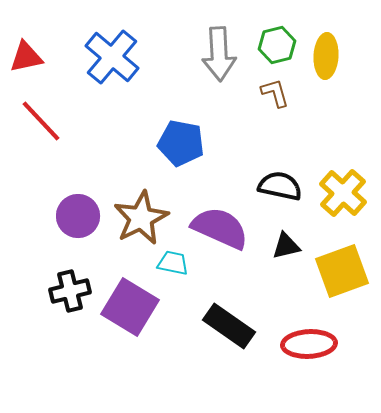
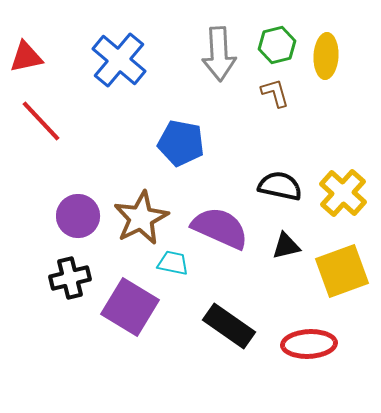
blue cross: moved 7 px right, 3 px down
black cross: moved 13 px up
